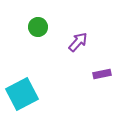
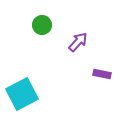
green circle: moved 4 px right, 2 px up
purple rectangle: rotated 24 degrees clockwise
